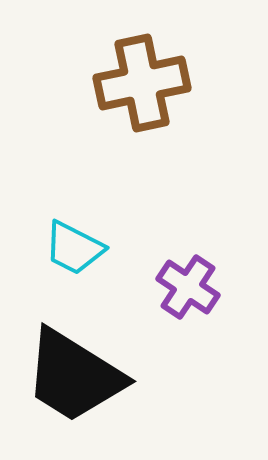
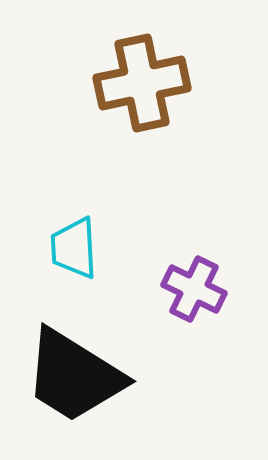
cyan trapezoid: rotated 60 degrees clockwise
purple cross: moved 6 px right, 2 px down; rotated 8 degrees counterclockwise
